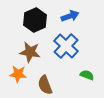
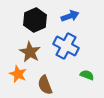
blue cross: rotated 15 degrees counterclockwise
brown star: rotated 20 degrees clockwise
orange star: rotated 18 degrees clockwise
